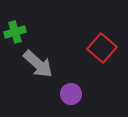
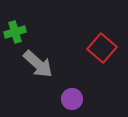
purple circle: moved 1 px right, 5 px down
